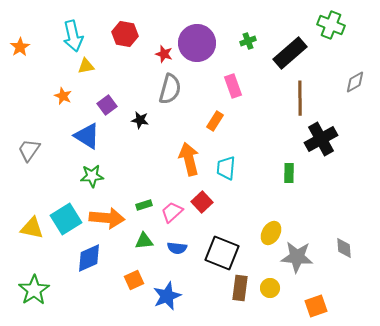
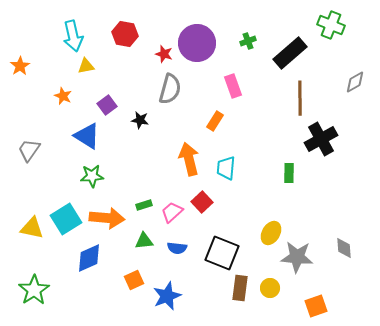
orange star at (20, 47): moved 19 px down
